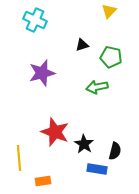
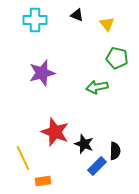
yellow triangle: moved 2 px left, 13 px down; rotated 21 degrees counterclockwise
cyan cross: rotated 25 degrees counterclockwise
black triangle: moved 5 px left, 30 px up; rotated 40 degrees clockwise
green pentagon: moved 6 px right, 1 px down
black star: rotated 12 degrees counterclockwise
black semicircle: rotated 12 degrees counterclockwise
yellow line: moved 4 px right; rotated 20 degrees counterclockwise
blue rectangle: moved 3 px up; rotated 54 degrees counterclockwise
